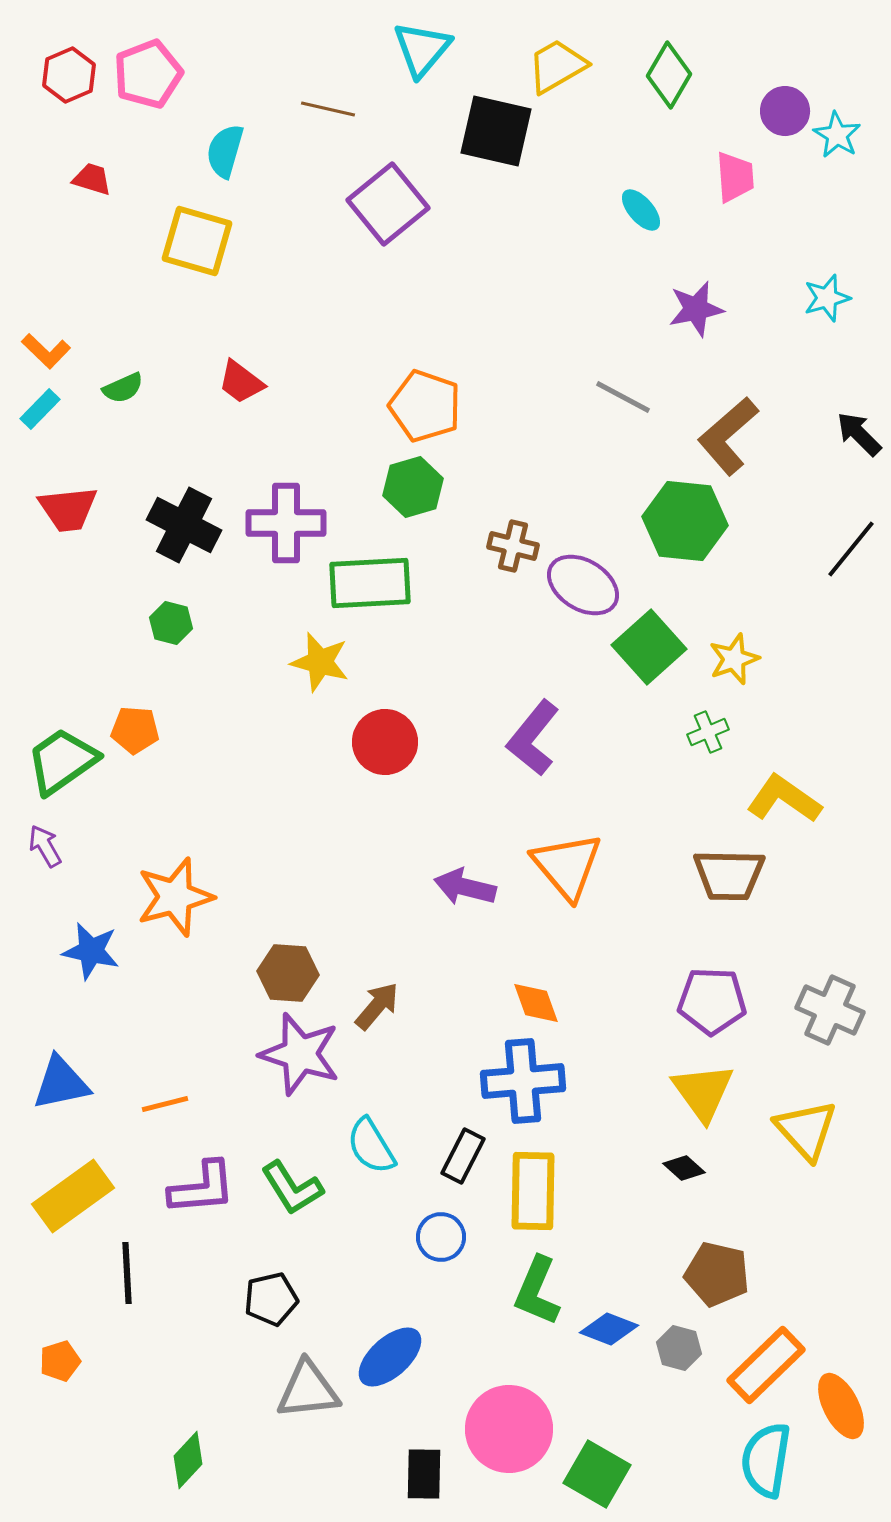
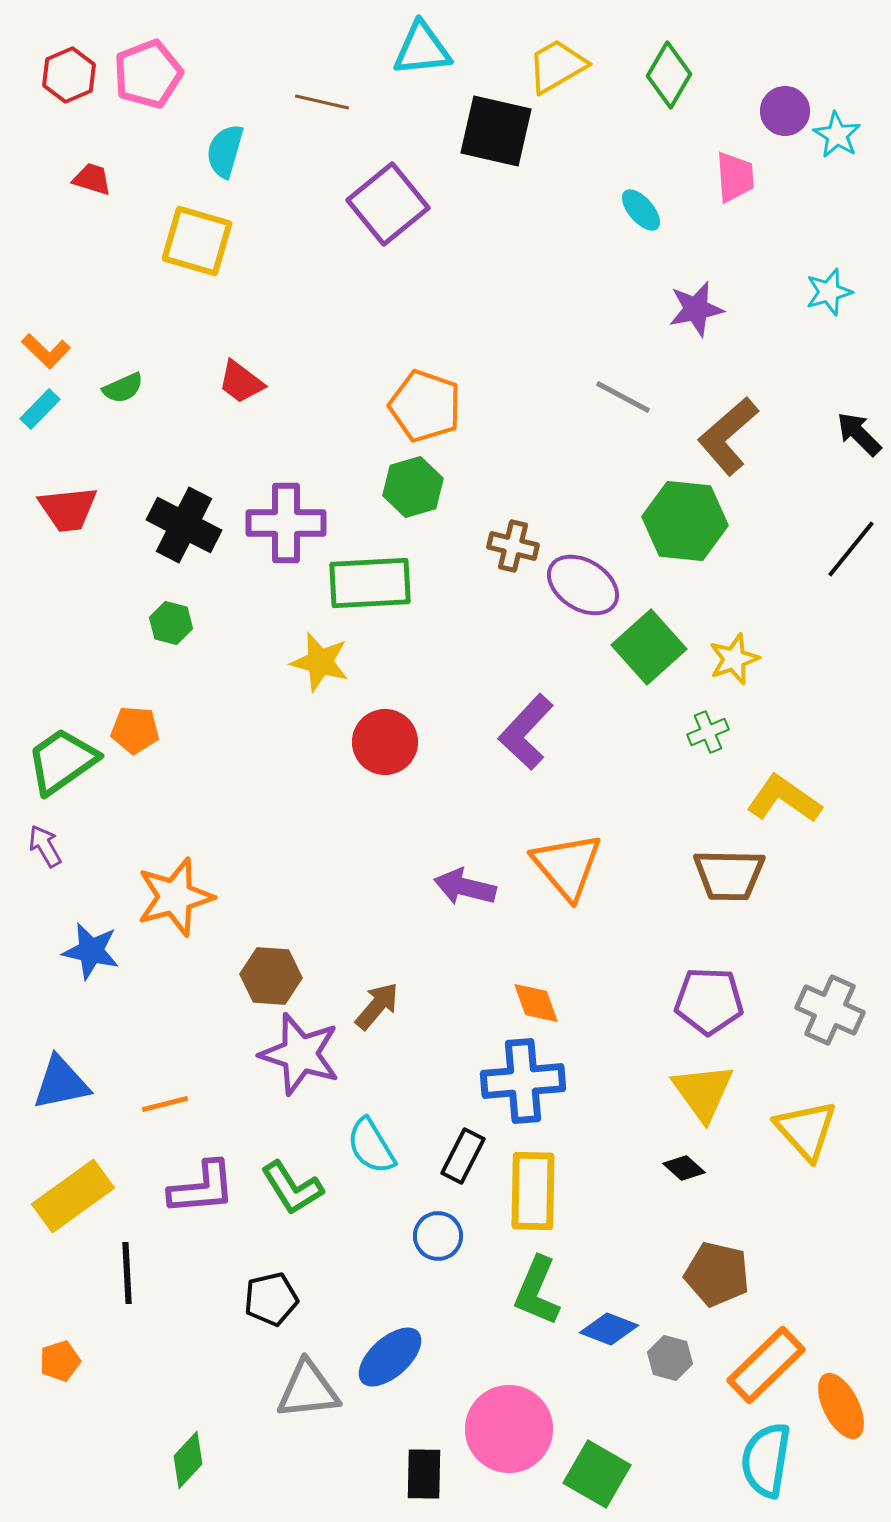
cyan triangle at (422, 49): rotated 44 degrees clockwise
brown line at (328, 109): moved 6 px left, 7 px up
cyan star at (827, 298): moved 2 px right, 6 px up
purple L-shape at (533, 738): moved 7 px left, 6 px up; rotated 4 degrees clockwise
brown hexagon at (288, 973): moved 17 px left, 3 px down
purple pentagon at (712, 1001): moved 3 px left
blue circle at (441, 1237): moved 3 px left, 1 px up
gray hexagon at (679, 1348): moved 9 px left, 10 px down
